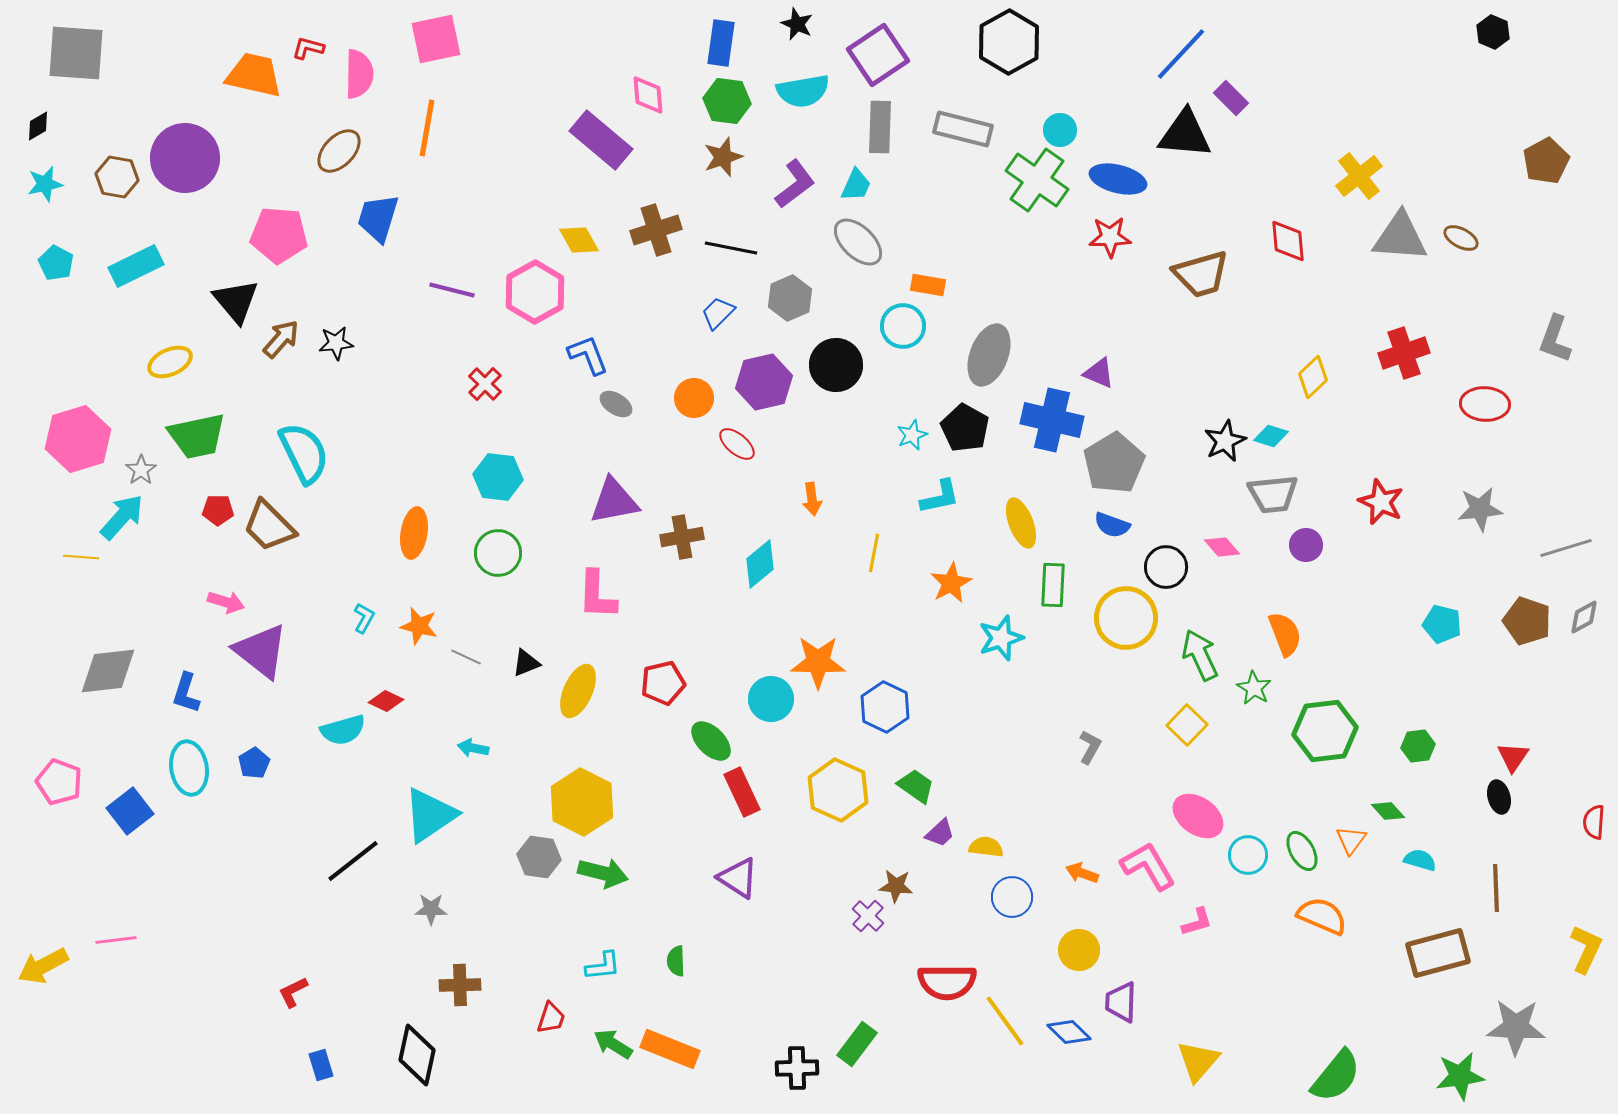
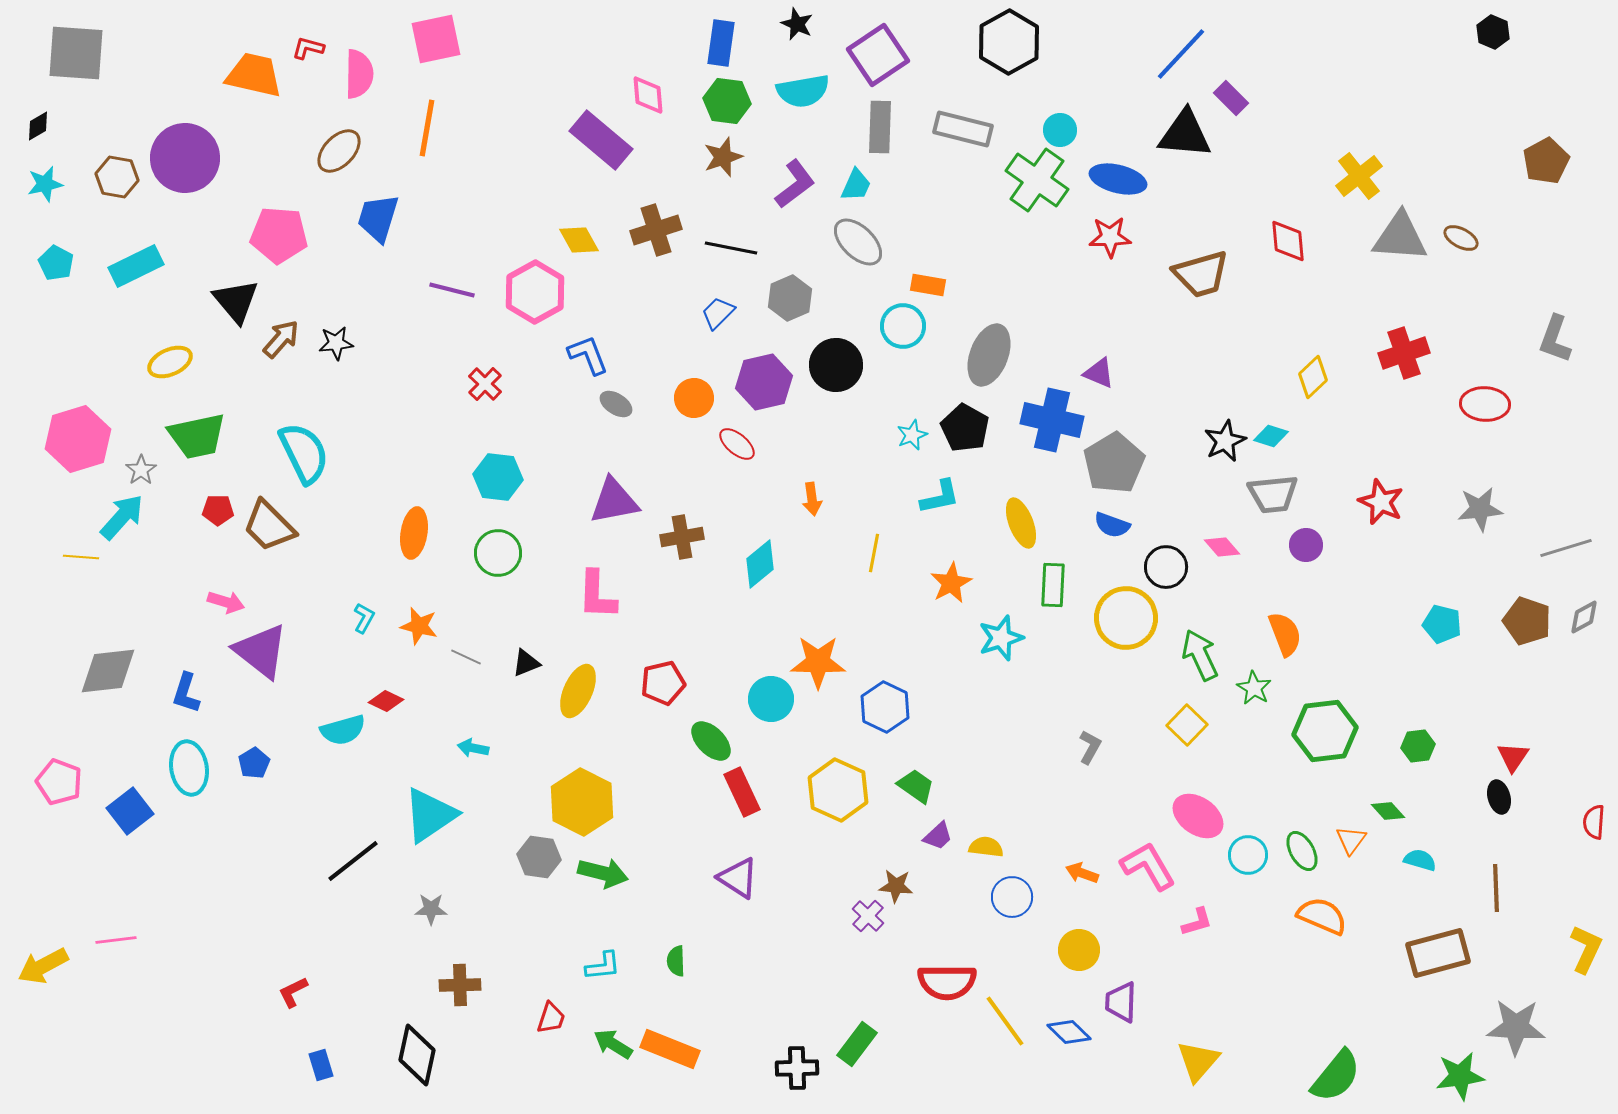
purple trapezoid at (940, 833): moved 2 px left, 3 px down
